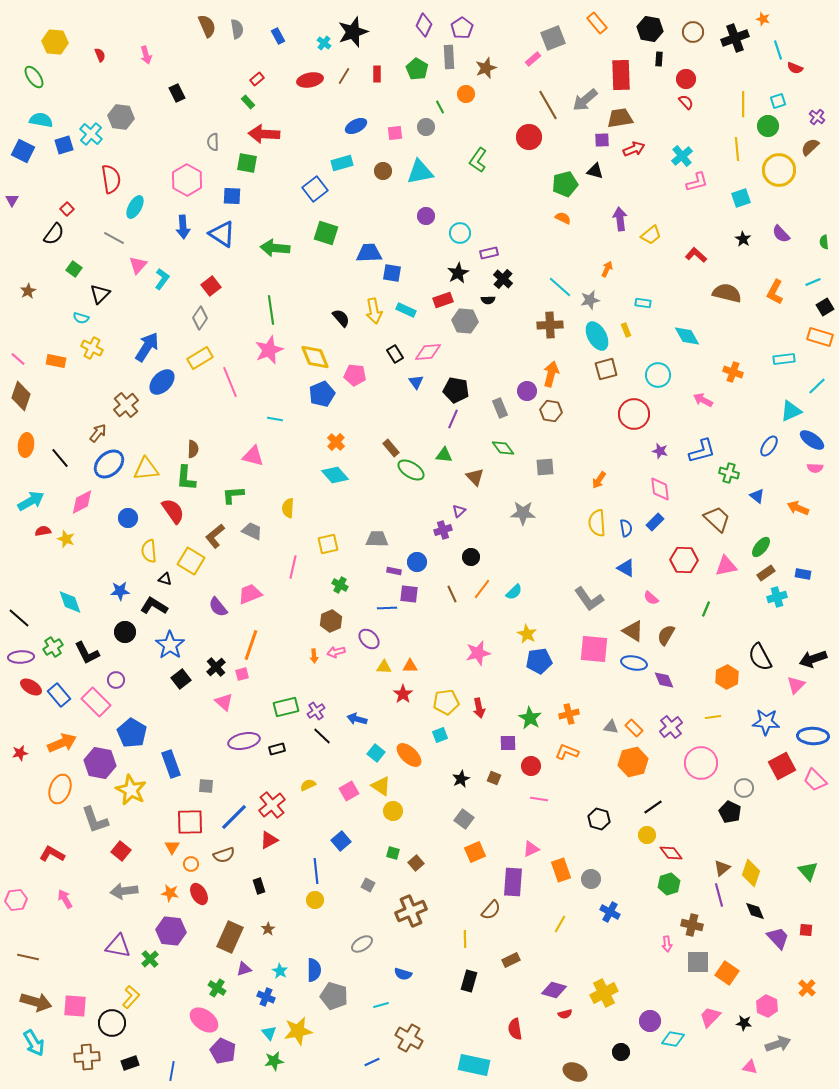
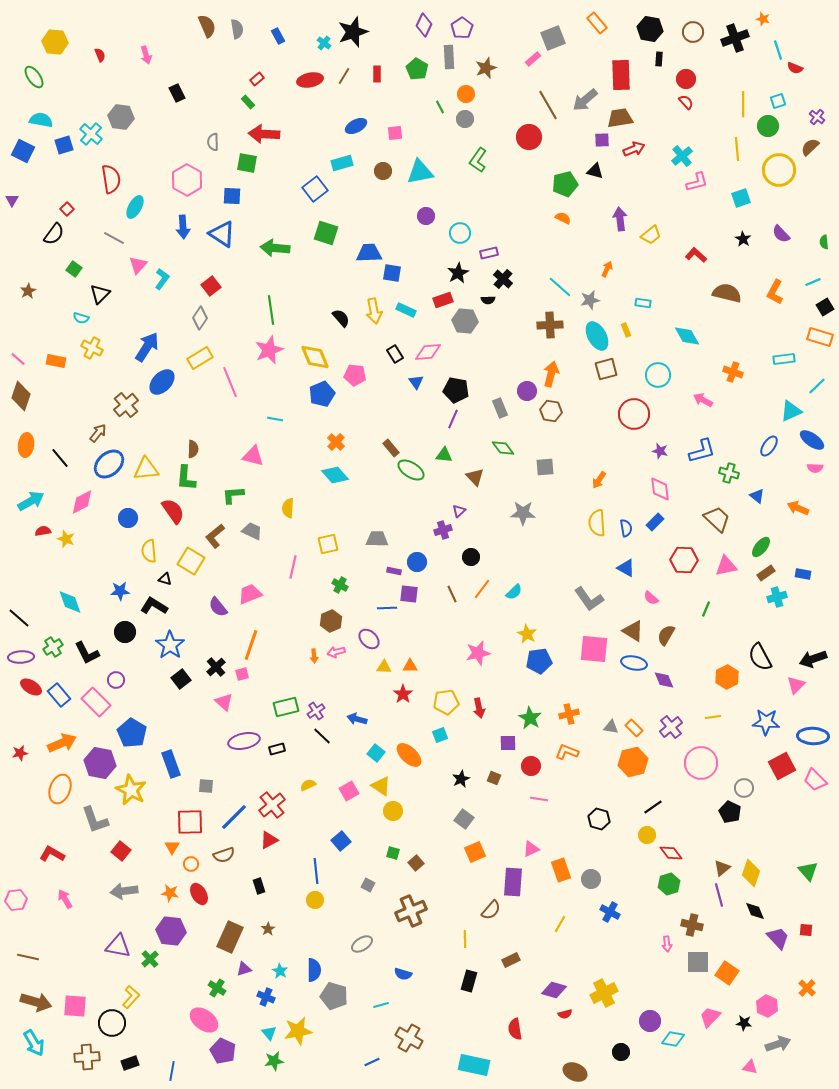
gray circle at (426, 127): moved 39 px right, 8 px up
